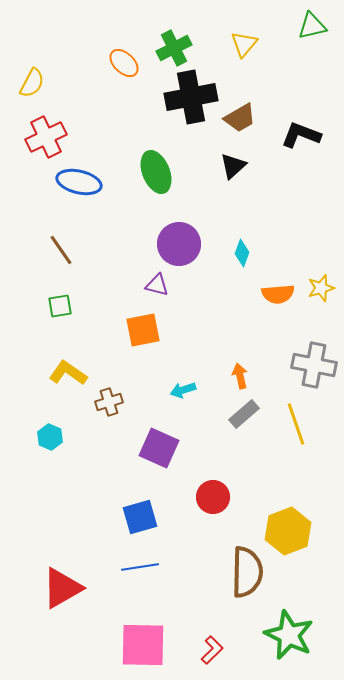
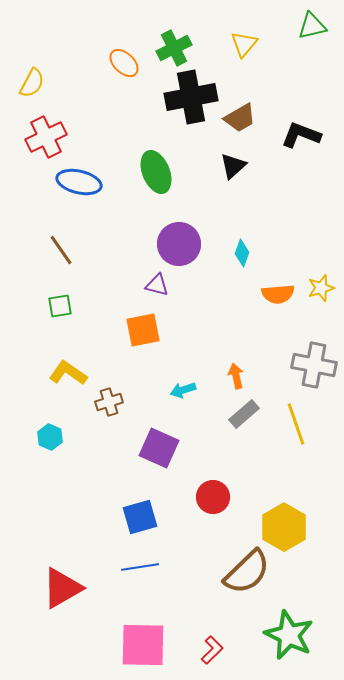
orange arrow: moved 4 px left
yellow hexagon: moved 4 px left, 4 px up; rotated 9 degrees counterclockwise
brown semicircle: rotated 45 degrees clockwise
